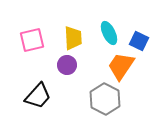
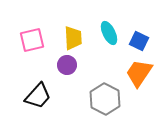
orange trapezoid: moved 18 px right, 7 px down
